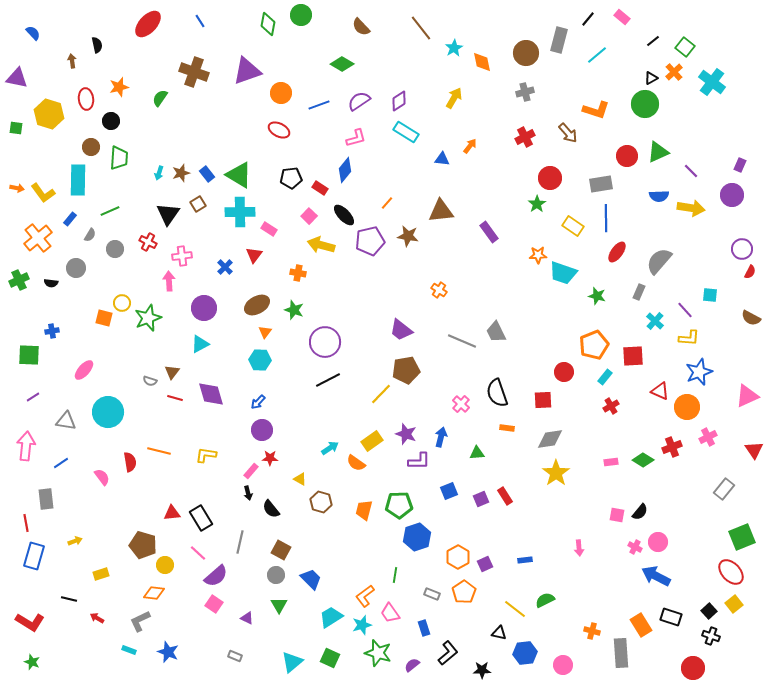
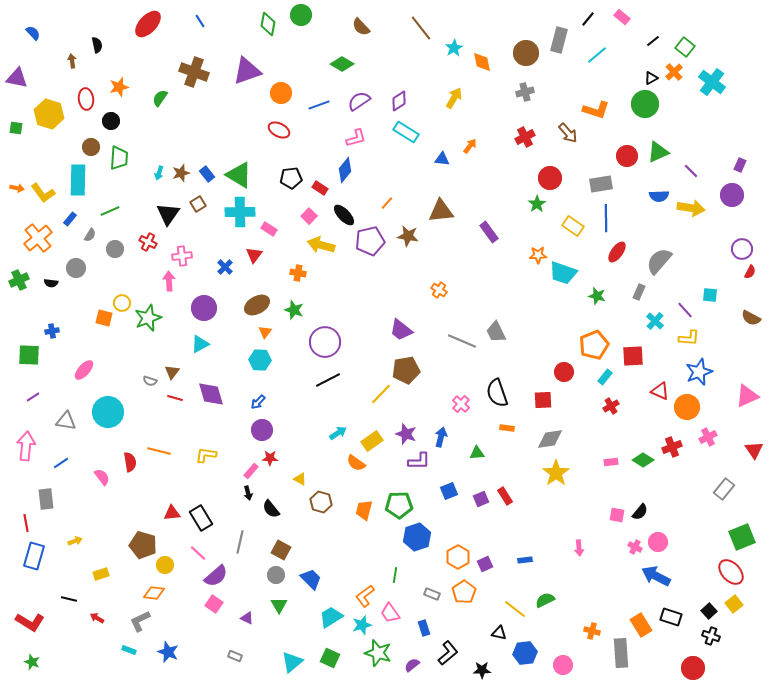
cyan arrow at (330, 448): moved 8 px right, 15 px up
